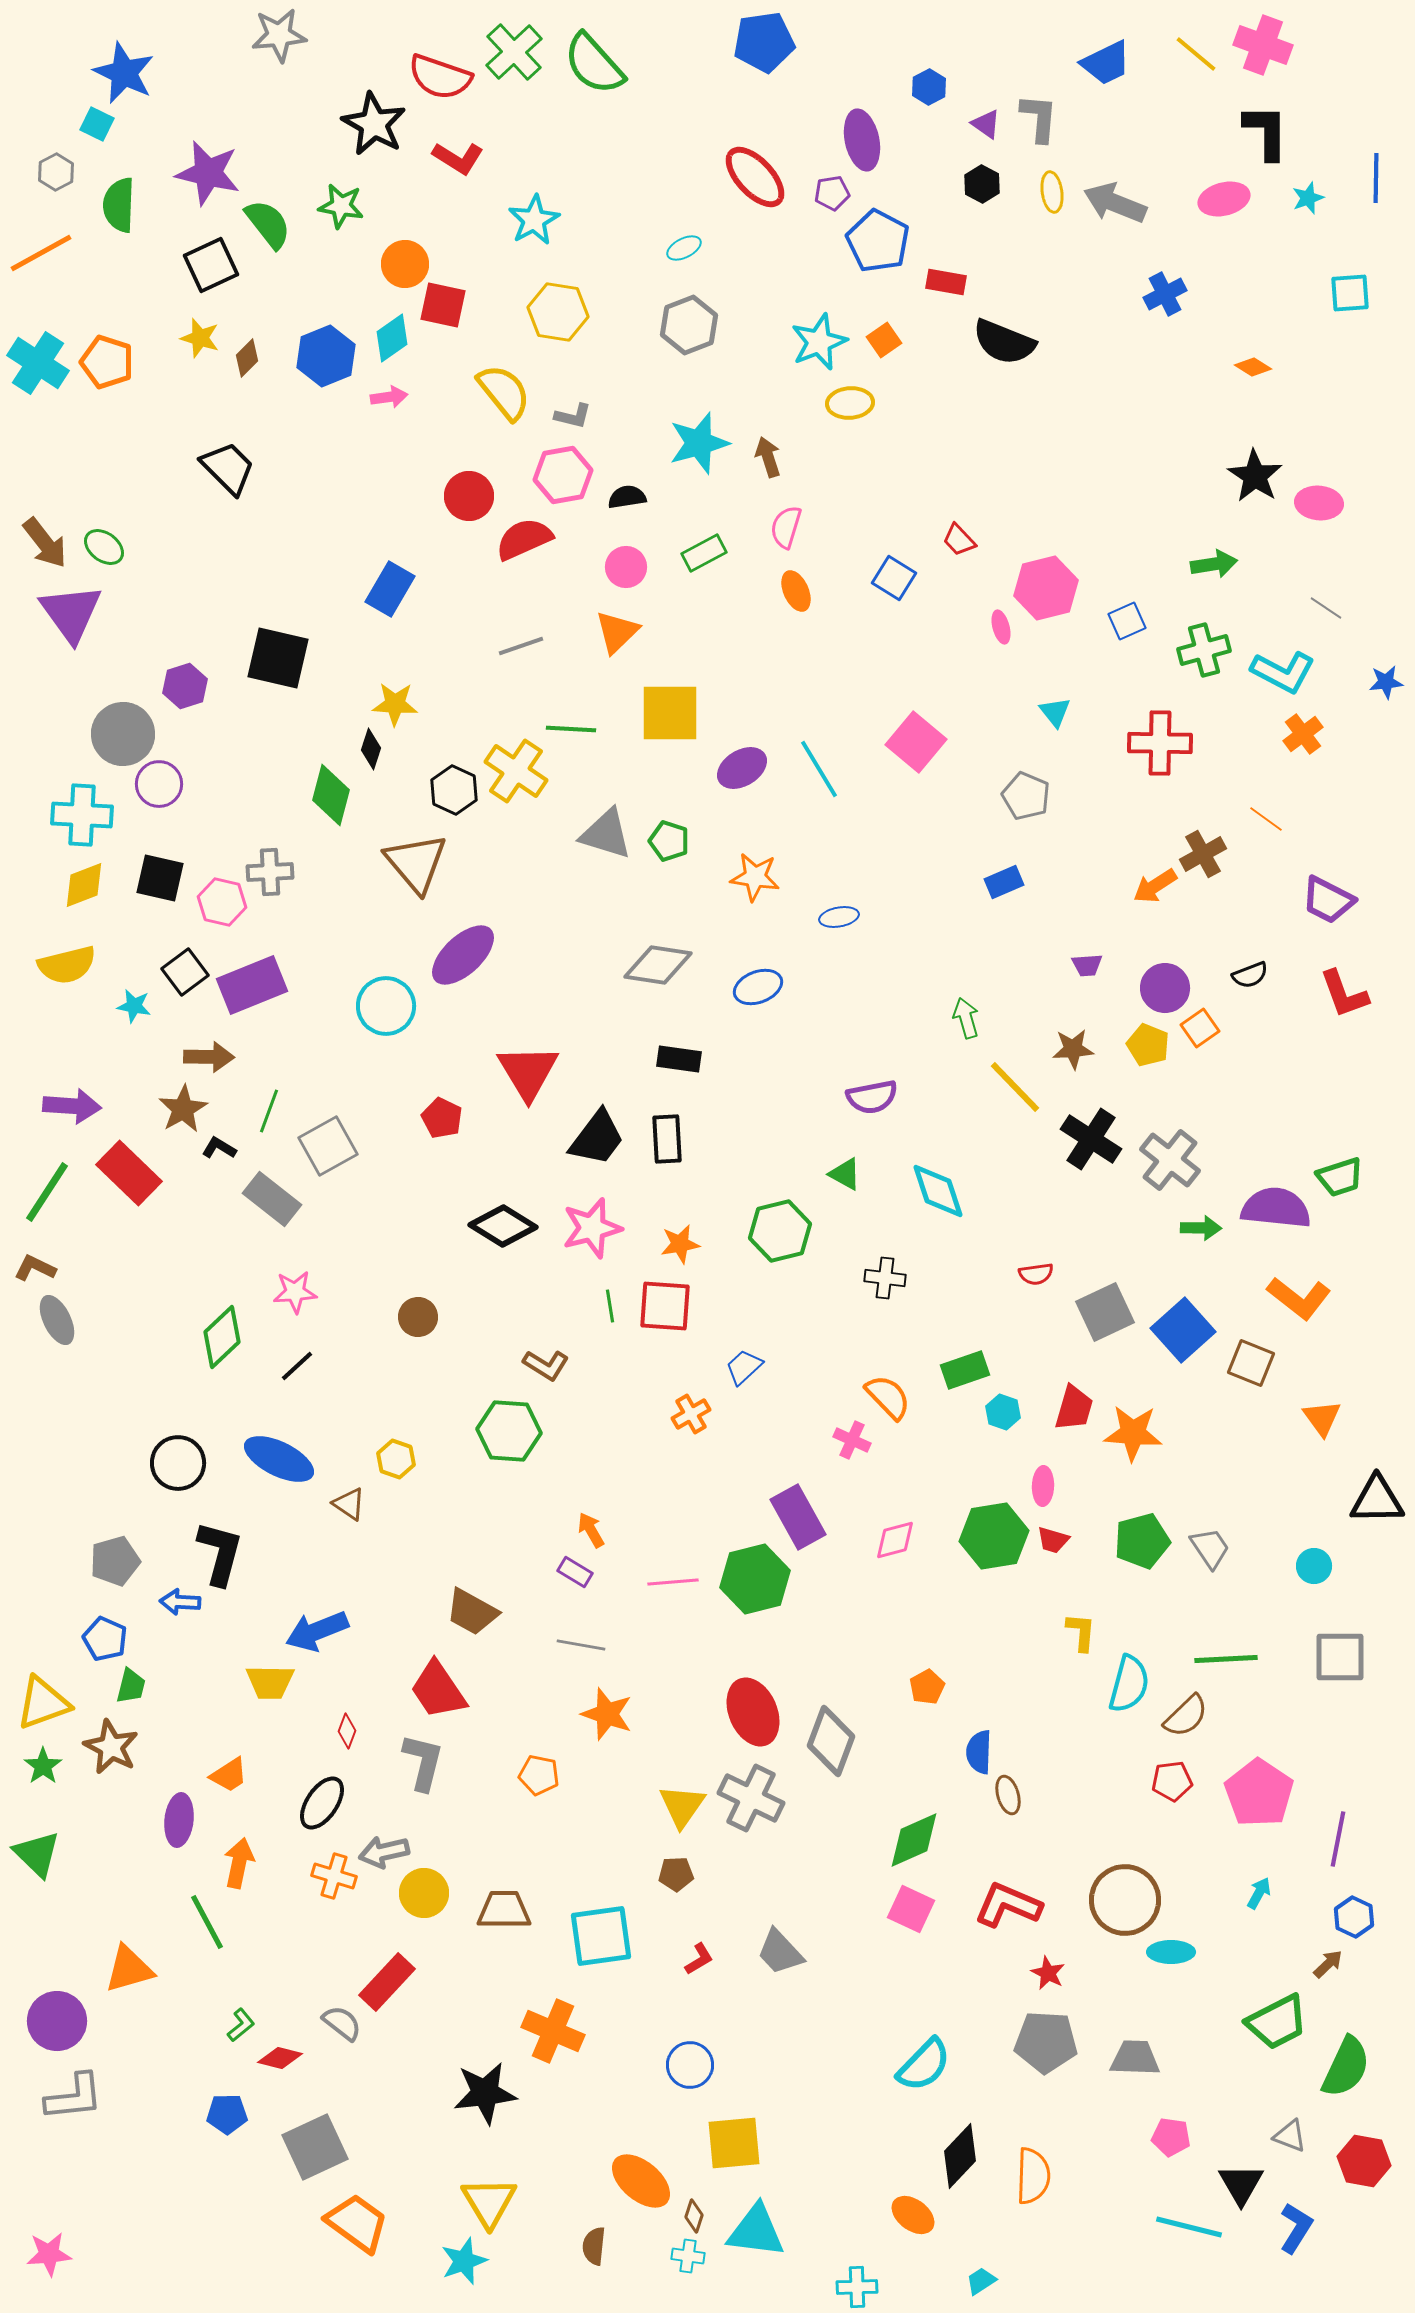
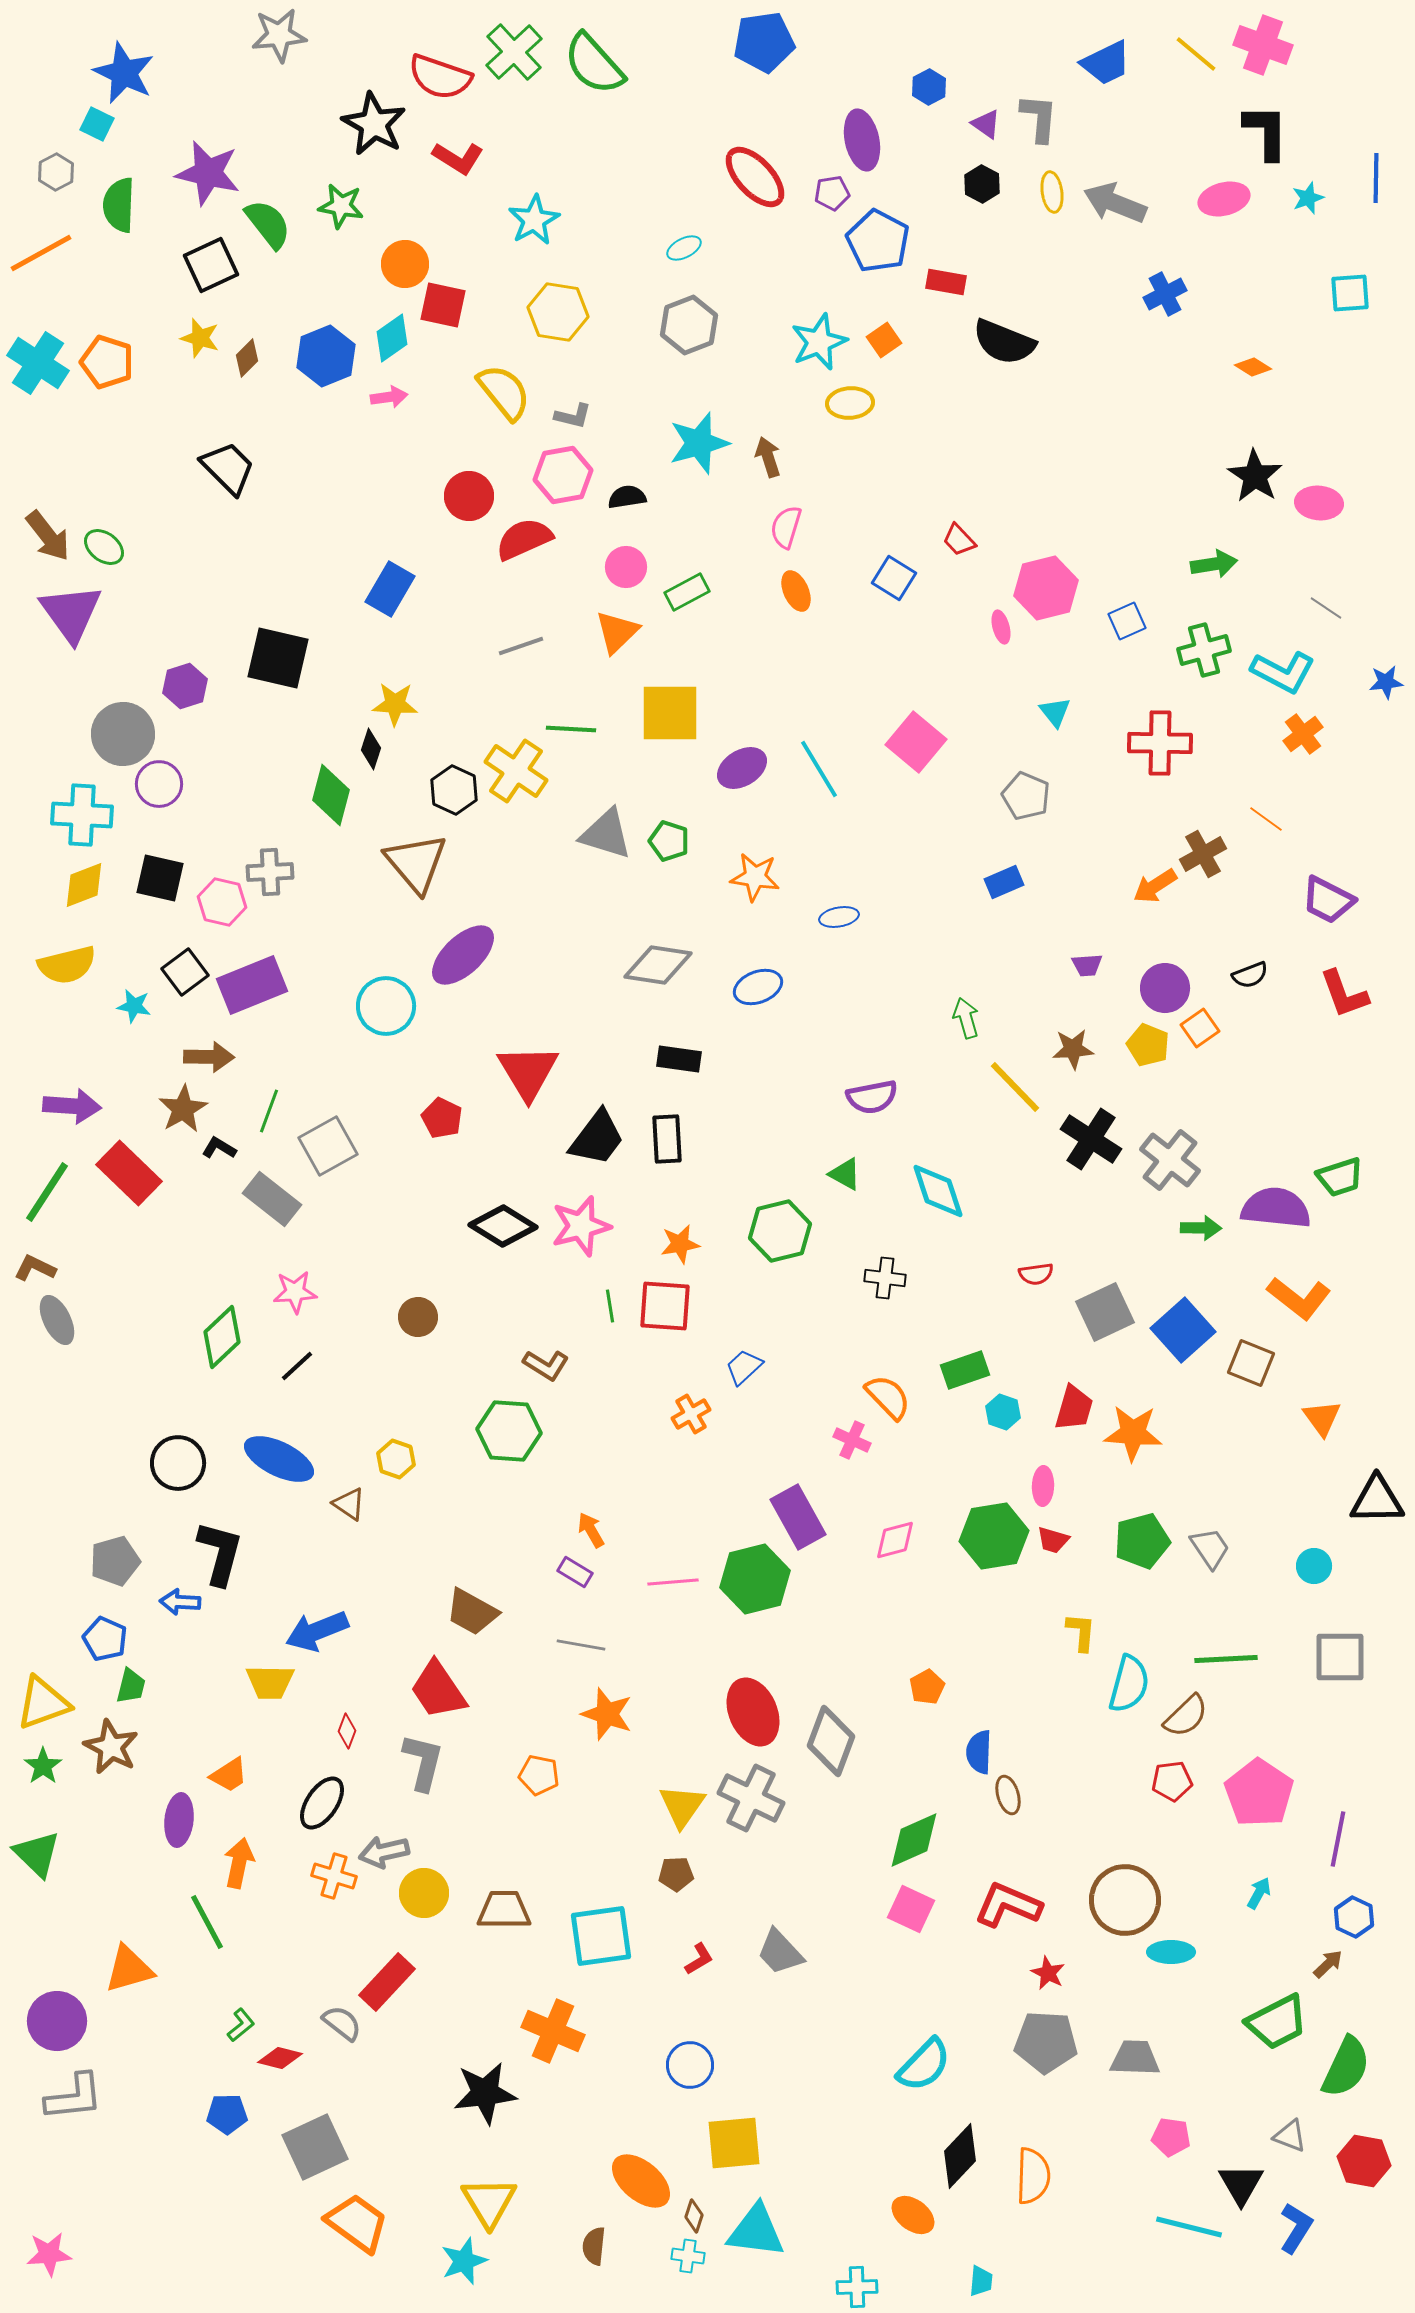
brown arrow at (45, 543): moved 3 px right, 7 px up
green rectangle at (704, 553): moved 17 px left, 39 px down
pink star at (592, 1228): moved 11 px left, 2 px up
cyan trapezoid at (981, 2281): rotated 128 degrees clockwise
